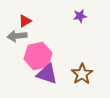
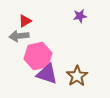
gray arrow: moved 2 px right
brown star: moved 5 px left, 2 px down
